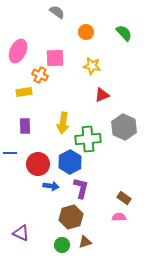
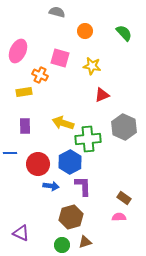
gray semicircle: rotated 21 degrees counterclockwise
orange circle: moved 1 px left, 1 px up
pink square: moved 5 px right; rotated 18 degrees clockwise
yellow arrow: rotated 100 degrees clockwise
purple L-shape: moved 2 px right, 2 px up; rotated 15 degrees counterclockwise
